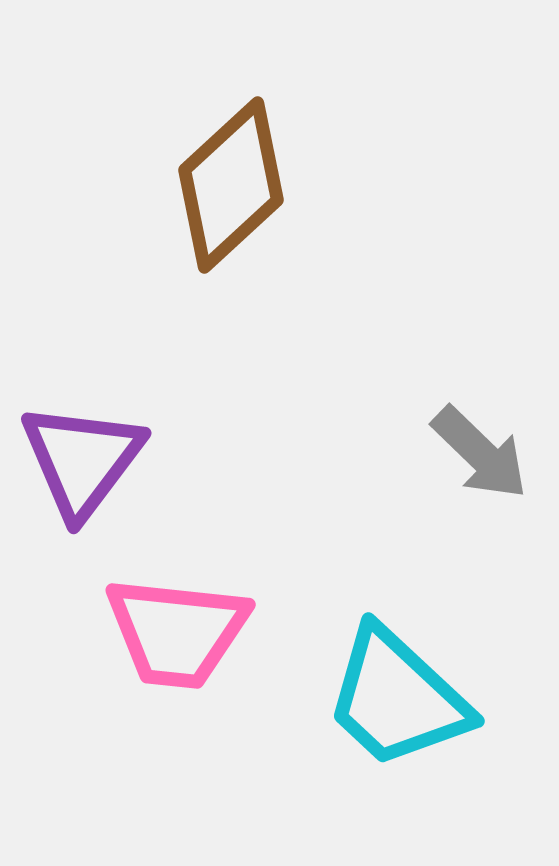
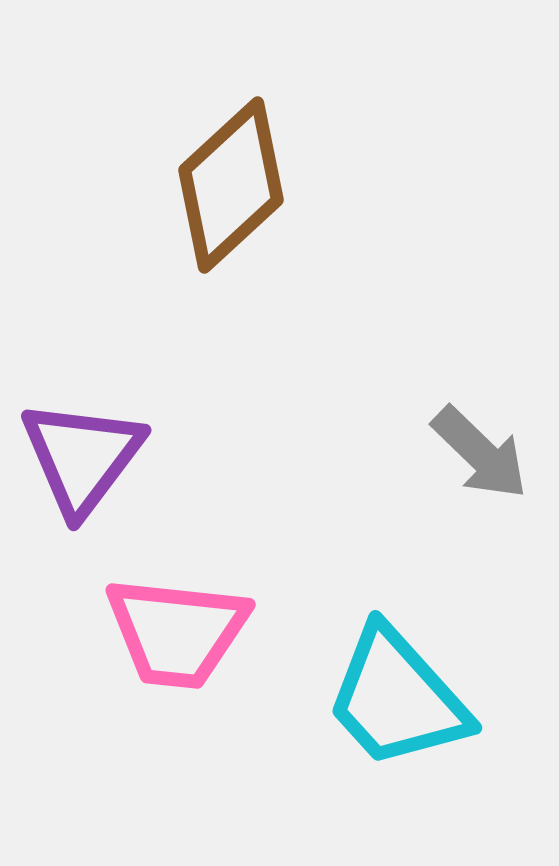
purple triangle: moved 3 px up
cyan trapezoid: rotated 5 degrees clockwise
